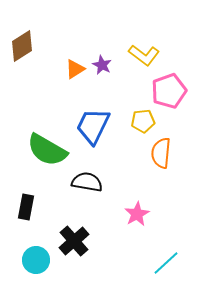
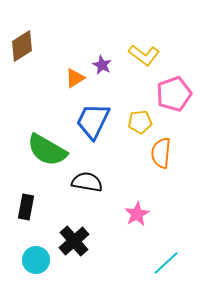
orange triangle: moved 9 px down
pink pentagon: moved 5 px right, 3 px down
yellow pentagon: moved 3 px left, 1 px down
blue trapezoid: moved 5 px up
